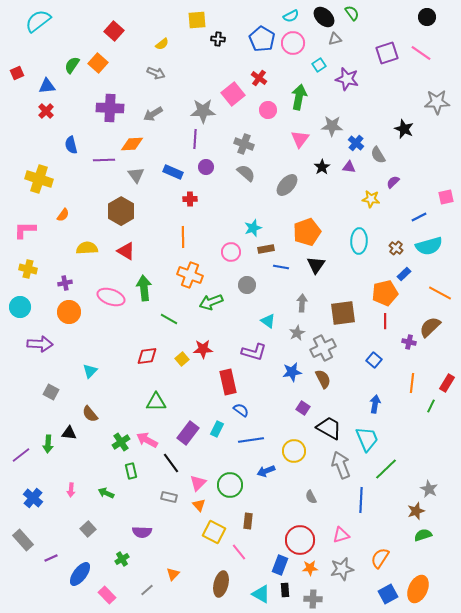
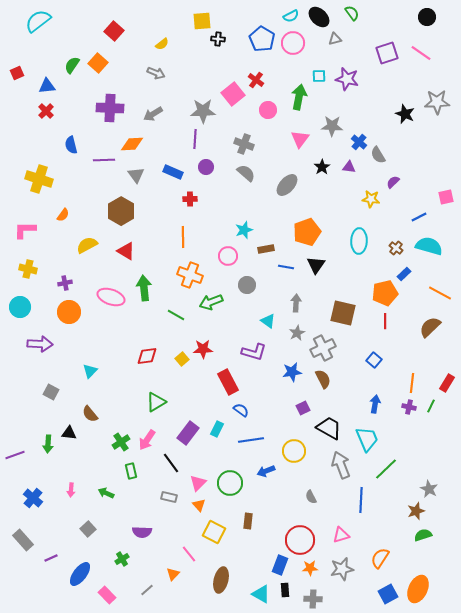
black ellipse at (324, 17): moved 5 px left
yellow square at (197, 20): moved 5 px right, 1 px down
cyan square at (319, 65): moved 11 px down; rotated 32 degrees clockwise
red cross at (259, 78): moved 3 px left, 2 px down
black star at (404, 129): moved 1 px right, 15 px up
blue cross at (356, 143): moved 3 px right, 1 px up
cyan star at (253, 228): moved 9 px left, 2 px down
cyan semicircle at (429, 246): rotated 148 degrees counterclockwise
yellow semicircle at (87, 248): moved 3 px up; rotated 25 degrees counterclockwise
pink circle at (231, 252): moved 3 px left, 4 px down
blue line at (281, 267): moved 5 px right
gray arrow at (302, 303): moved 6 px left
brown square at (343, 313): rotated 20 degrees clockwise
green line at (169, 319): moved 7 px right, 4 px up
purple cross at (409, 342): moved 65 px down
red rectangle at (228, 382): rotated 15 degrees counterclockwise
green triangle at (156, 402): rotated 30 degrees counterclockwise
purple square at (303, 408): rotated 32 degrees clockwise
pink arrow at (147, 440): rotated 85 degrees counterclockwise
purple line at (21, 455): moved 6 px left; rotated 18 degrees clockwise
green circle at (230, 485): moved 2 px up
pink line at (239, 552): moved 50 px left, 2 px down
brown ellipse at (221, 584): moved 4 px up
